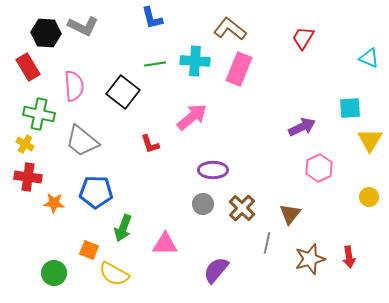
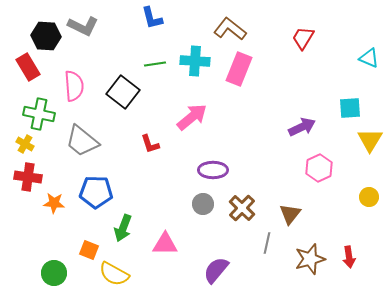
black hexagon: moved 3 px down
